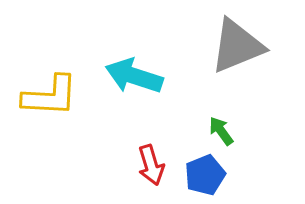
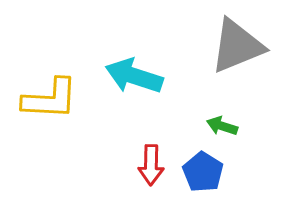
yellow L-shape: moved 3 px down
green arrow: moved 1 px right, 5 px up; rotated 36 degrees counterclockwise
red arrow: rotated 18 degrees clockwise
blue pentagon: moved 2 px left, 3 px up; rotated 18 degrees counterclockwise
